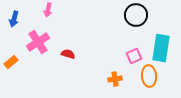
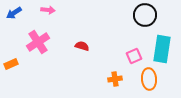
pink arrow: rotated 96 degrees counterclockwise
black circle: moved 9 px right
blue arrow: moved 6 px up; rotated 42 degrees clockwise
cyan rectangle: moved 1 px right, 1 px down
red semicircle: moved 14 px right, 8 px up
orange rectangle: moved 2 px down; rotated 16 degrees clockwise
orange ellipse: moved 3 px down
